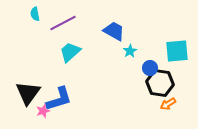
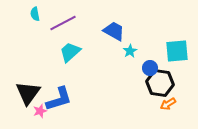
pink star: moved 3 px left
